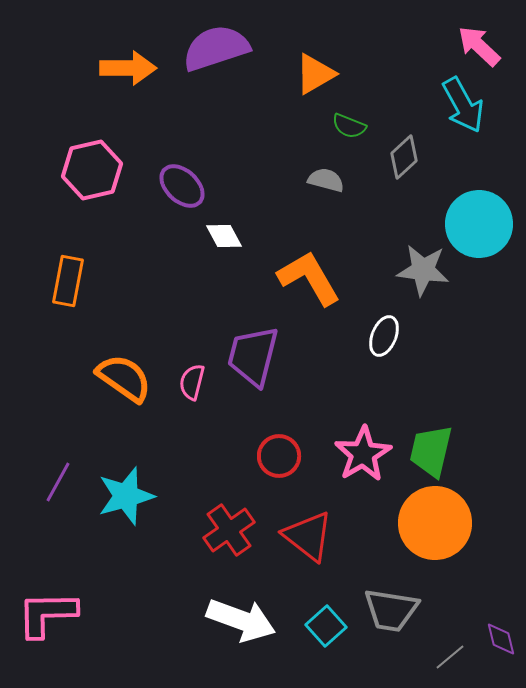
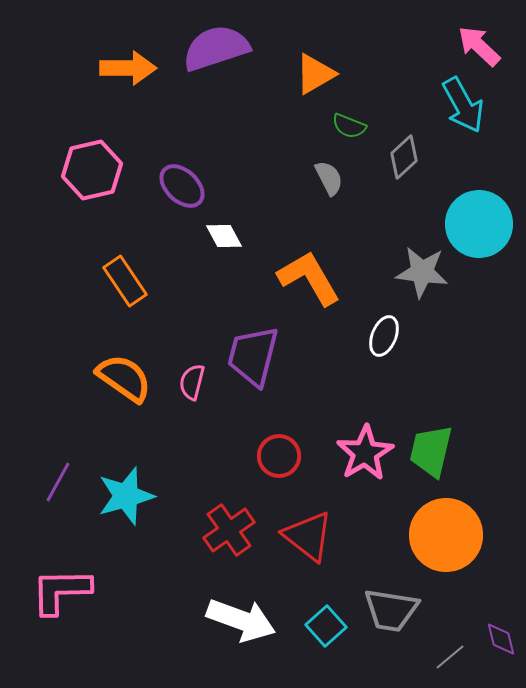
gray semicircle: moved 3 px right, 2 px up; rotated 48 degrees clockwise
gray star: moved 1 px left, 2 px down
orange rectangle: moved 57 px right; rotated 45 degrees counterclockwise
pink star: moved 2 px right, 1 px up
orange circle: moved 11 px right, 12 px down
pink L-shape: moved 14 px right, 23 px up
